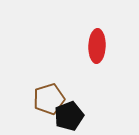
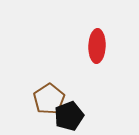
brown pentagon: rotated 16 degrees counterclockwise
